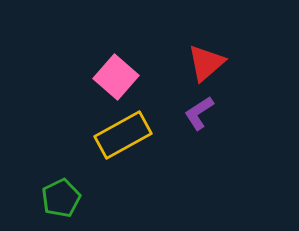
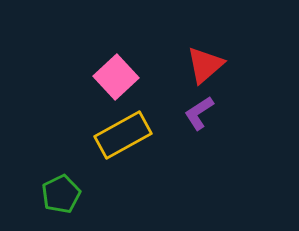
red triangle: moved 1 px left, 2 px down
pink square: rotated 6 degrees clockwise
green pentagon: moved 4 px up
